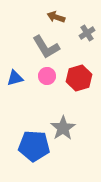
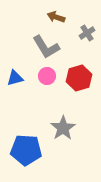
blue pentagon: moved 8 px left, 4 px down
